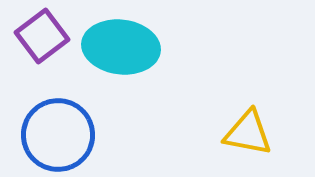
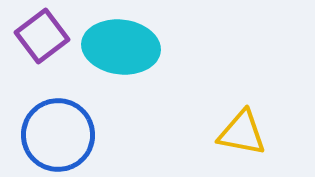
yellow triangle: moved 6 px left
